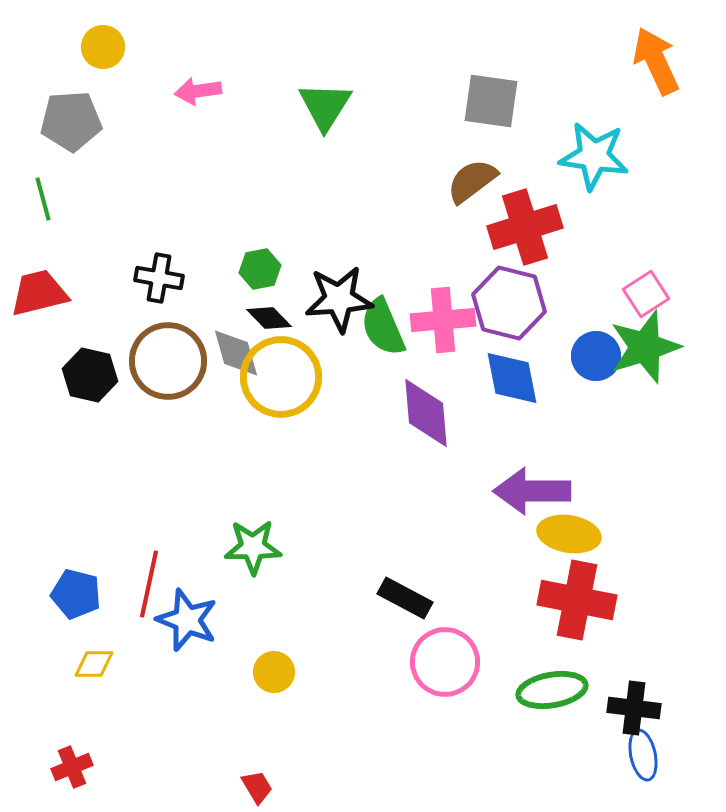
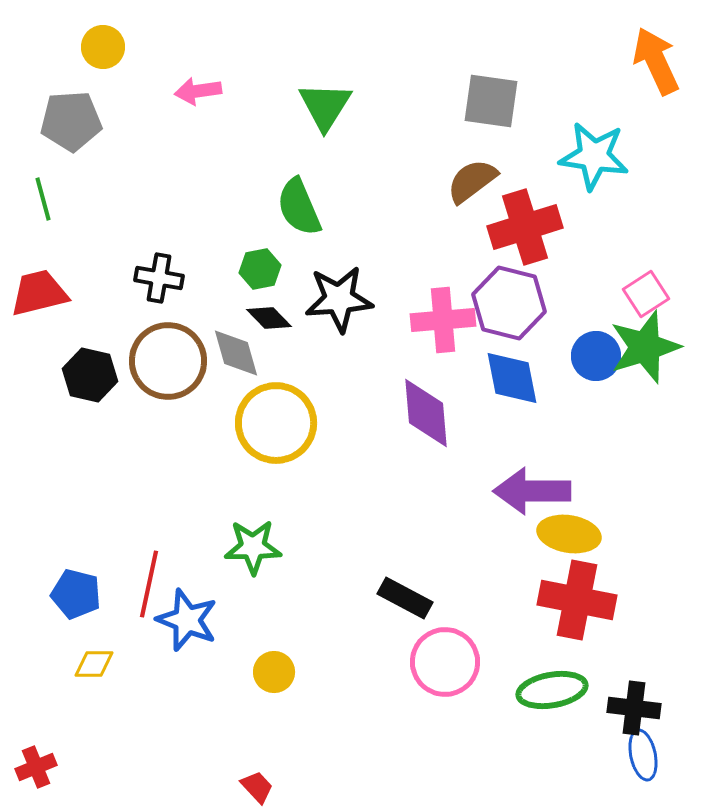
green semicircle at (383, 327): moved 84 px left, 120 px up
yellow circle at (281, 377): moved 5 px left, 46 px down
red cross at (72, 767): moved 36 px left
red trapezoid at (257, 787): rotated 12 degrees counterclockwise
